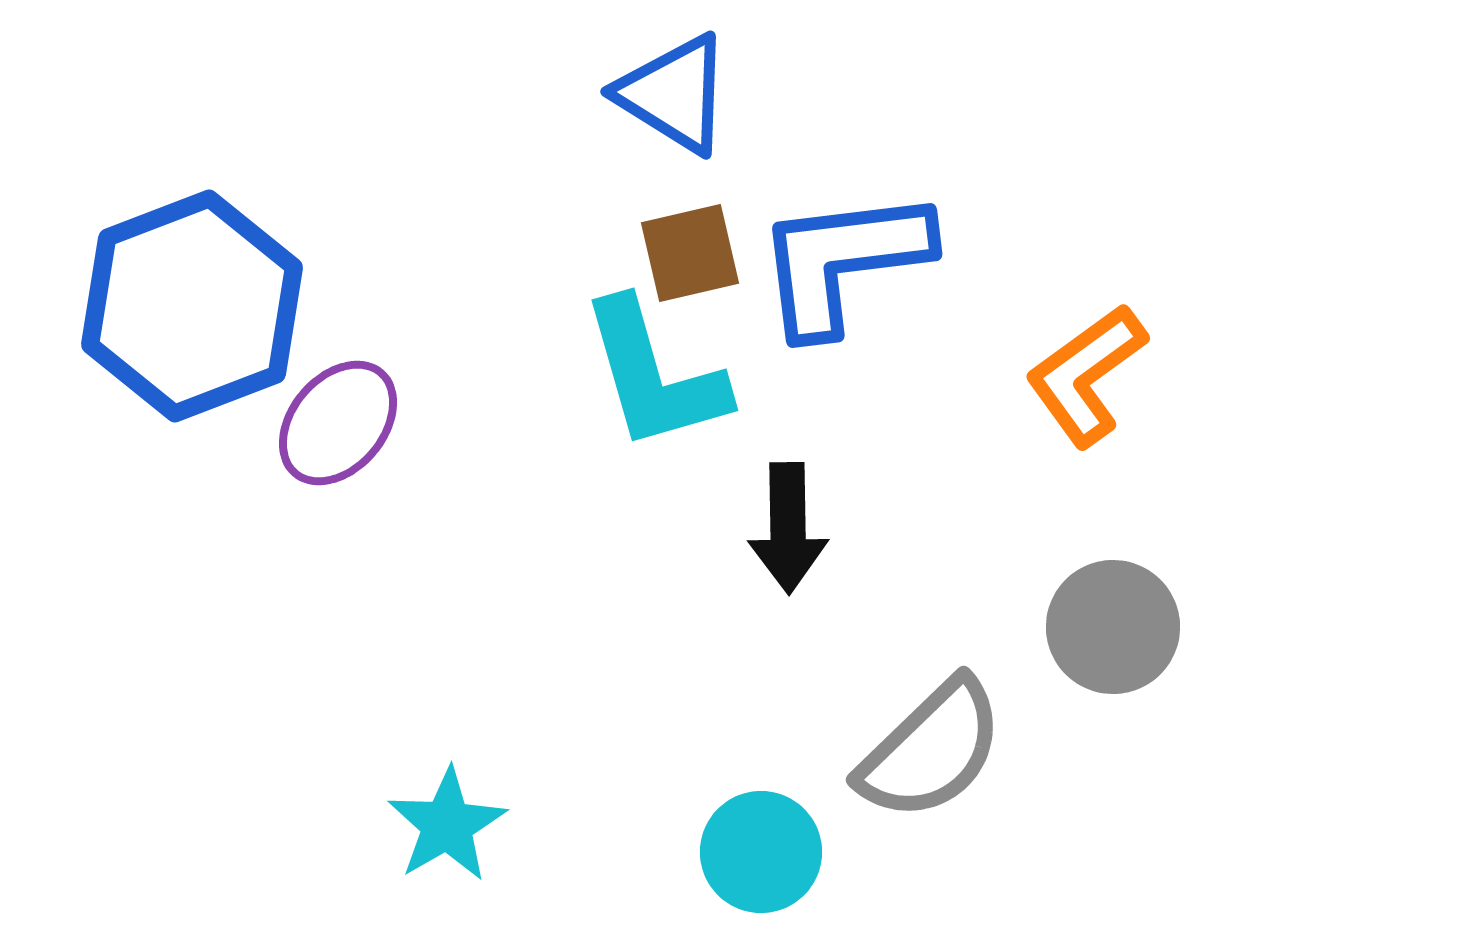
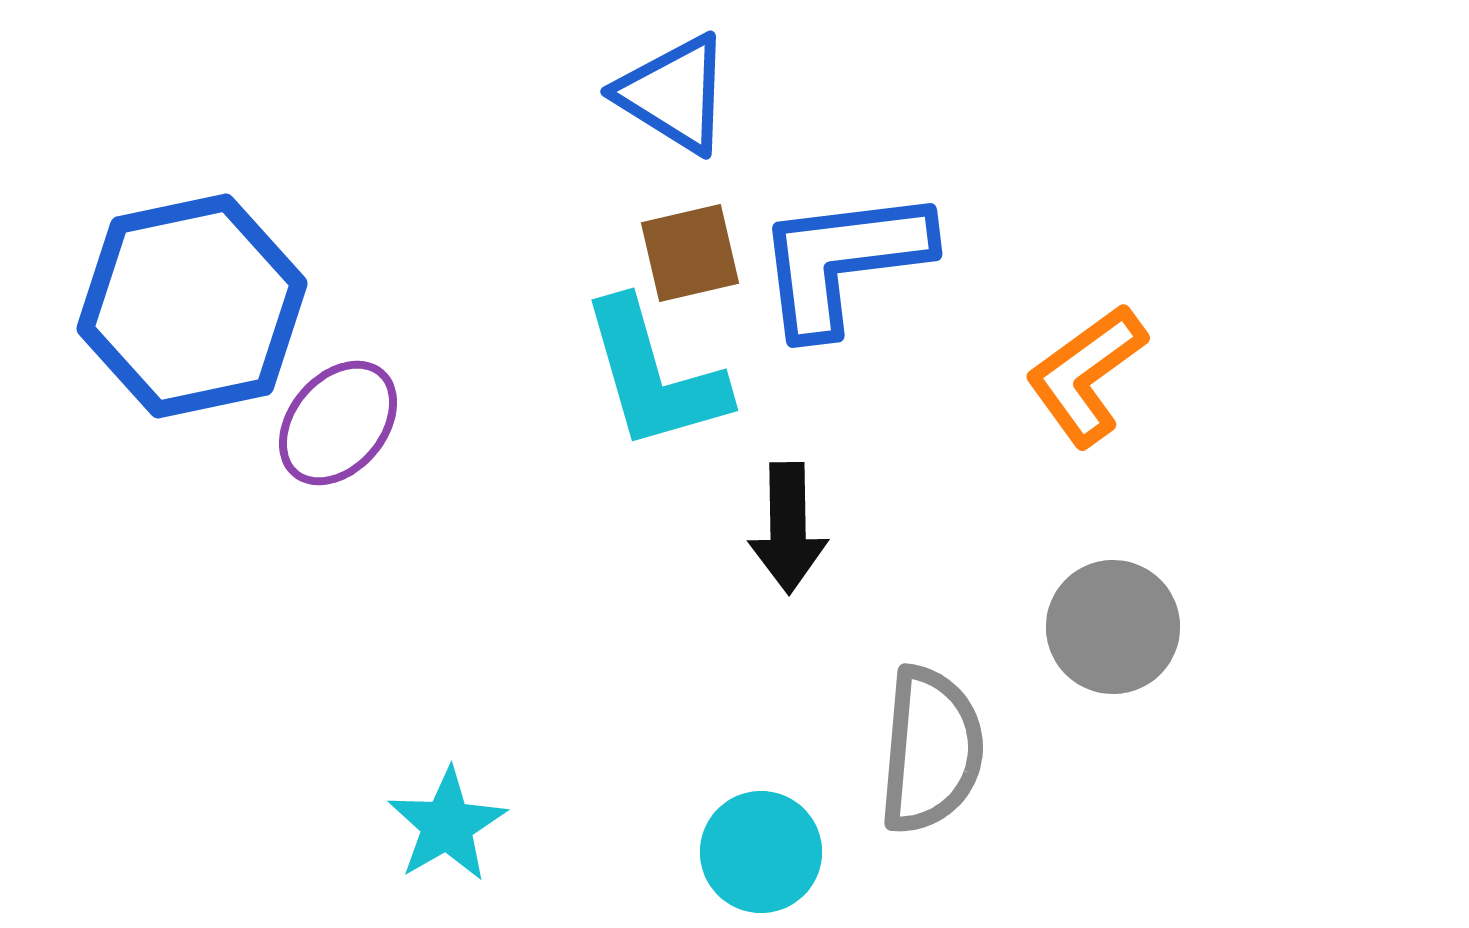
blue hexagon: rotated 9 degrees clockwise
gray semicircle: rotated 41 degrees counterclockwise
